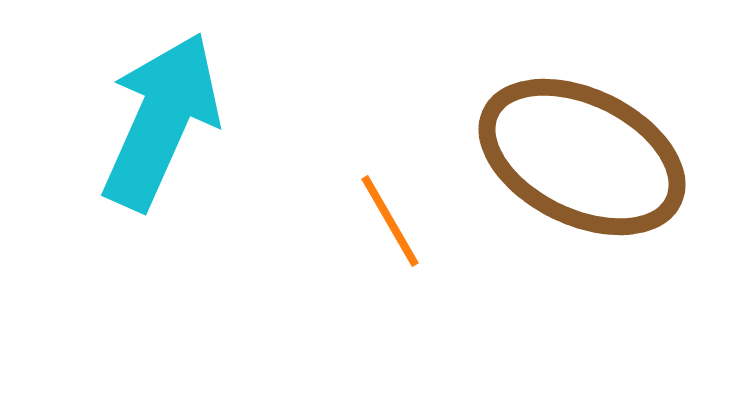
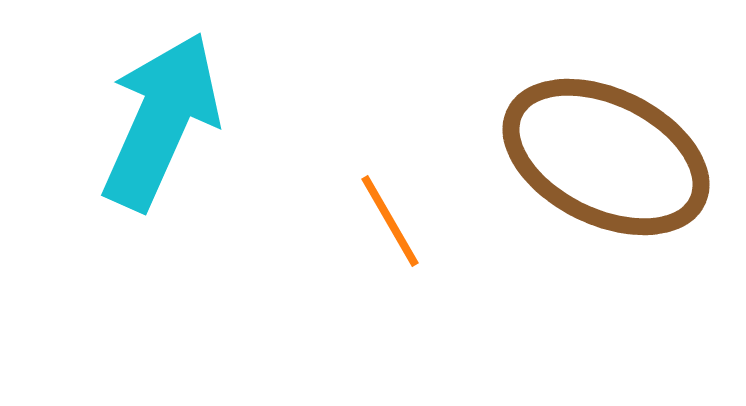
brown ellipse: moved 24 px right
